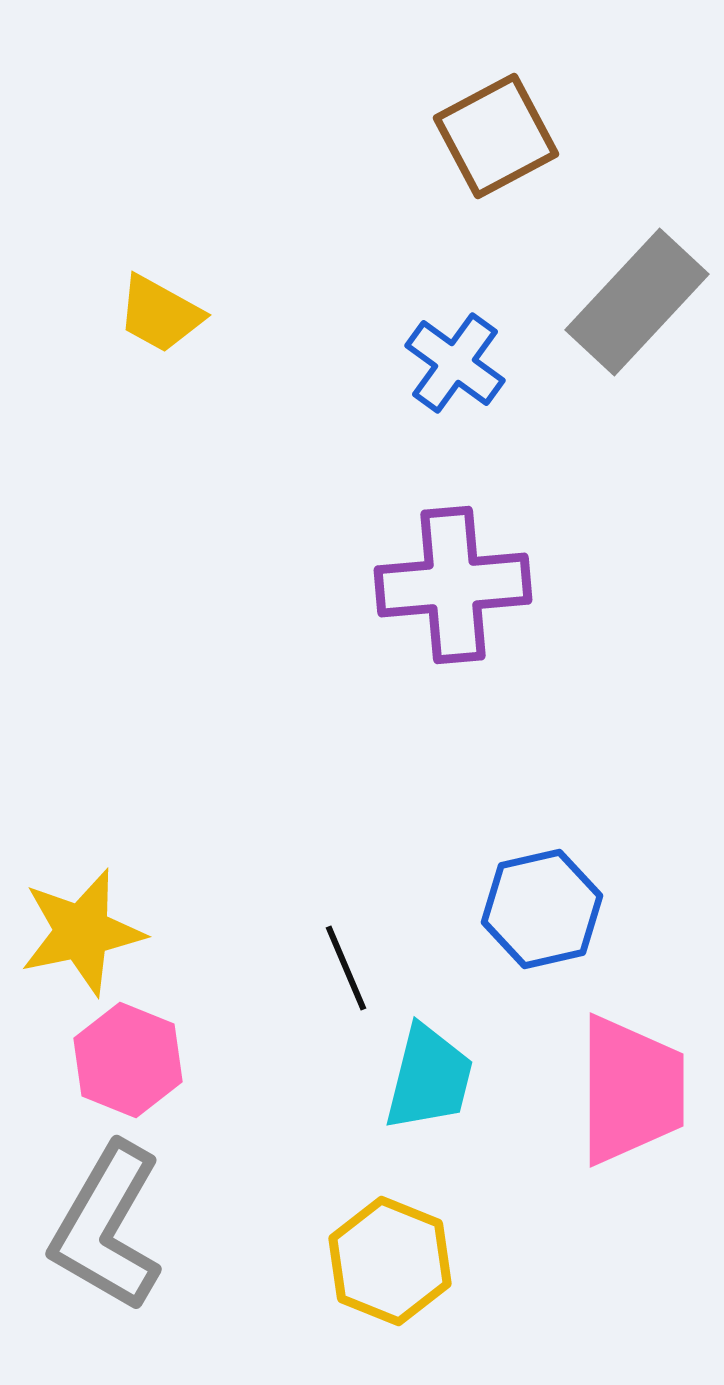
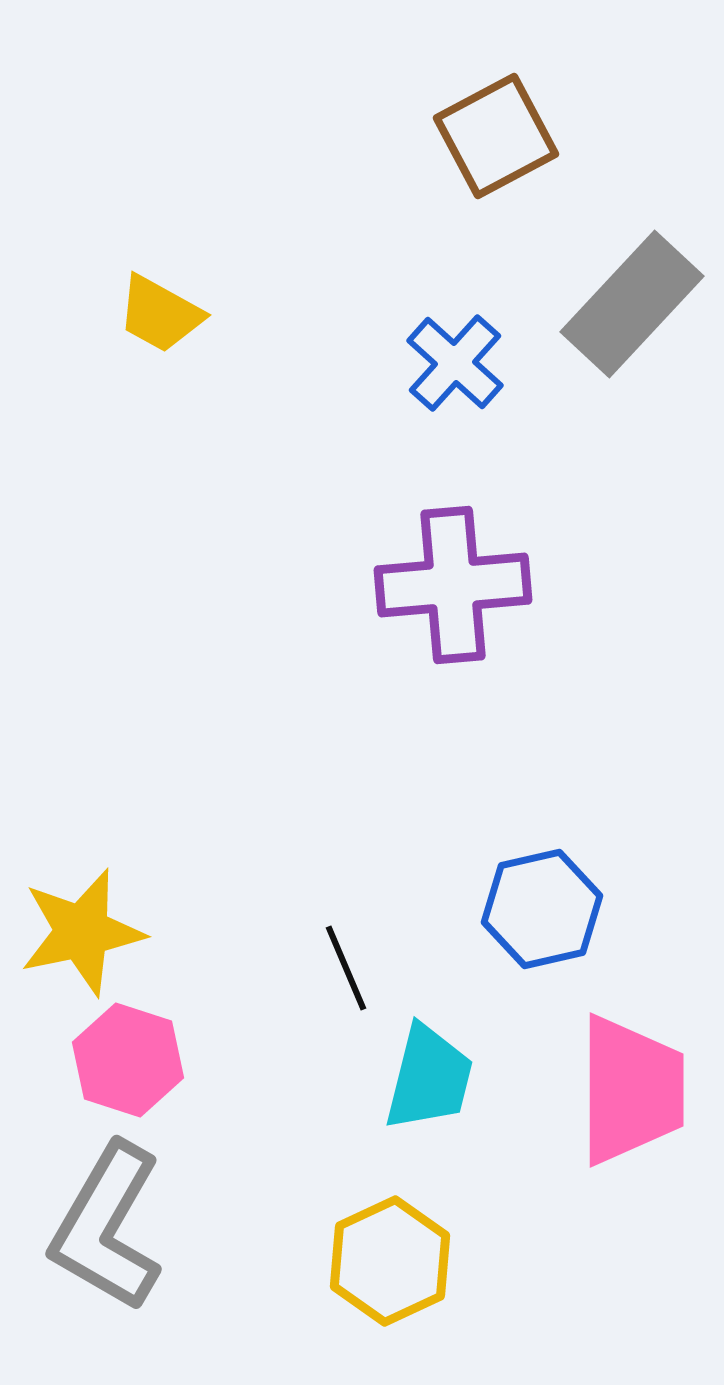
gray rectangle: moved 5 px left, 2 px down
blue cross: rotated 6 degrees clockwise
pink hexagon: rotated 4 degrees counterclockwise
yellow hexagon: rotated 13 degrees clockwise
